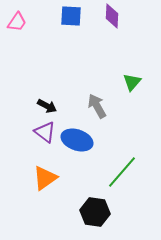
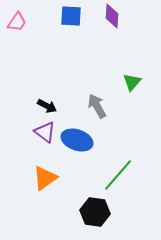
green line: moved 4 px left, 3 px down
